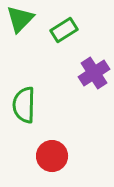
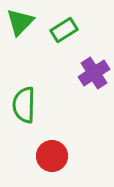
green triangle: moved 3 px down
